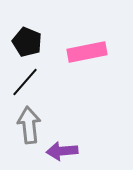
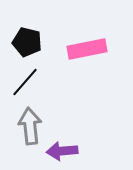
black pentagon: rotated 8 degrees counterclockwise
pink rectangle: moved 3 px up
gray arrow: moved 1 px right, 1 px down
